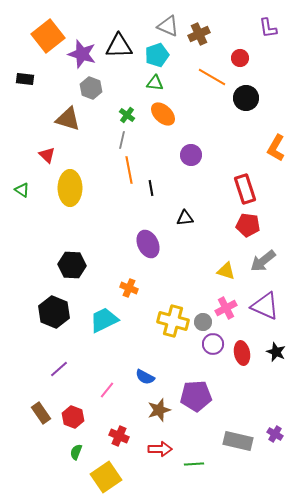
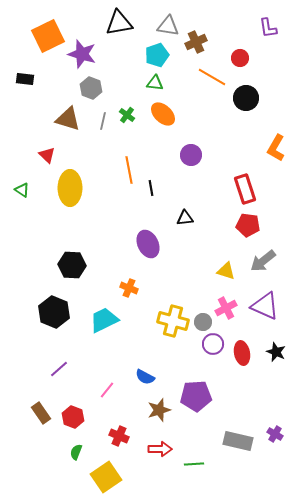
gray triangle at (168, 26): rotated 15 degrees counterclockwise
brown cross at (199, 34): moved 3 px left, 8 px down
orange square at (48, 36): rotated 12 degrees clockwise
black triangle at (119, 46): moved 23 px up; rotated 8 degrees counterclockwise
gray line at (122, 140): moved 19 px left, 19 px up
